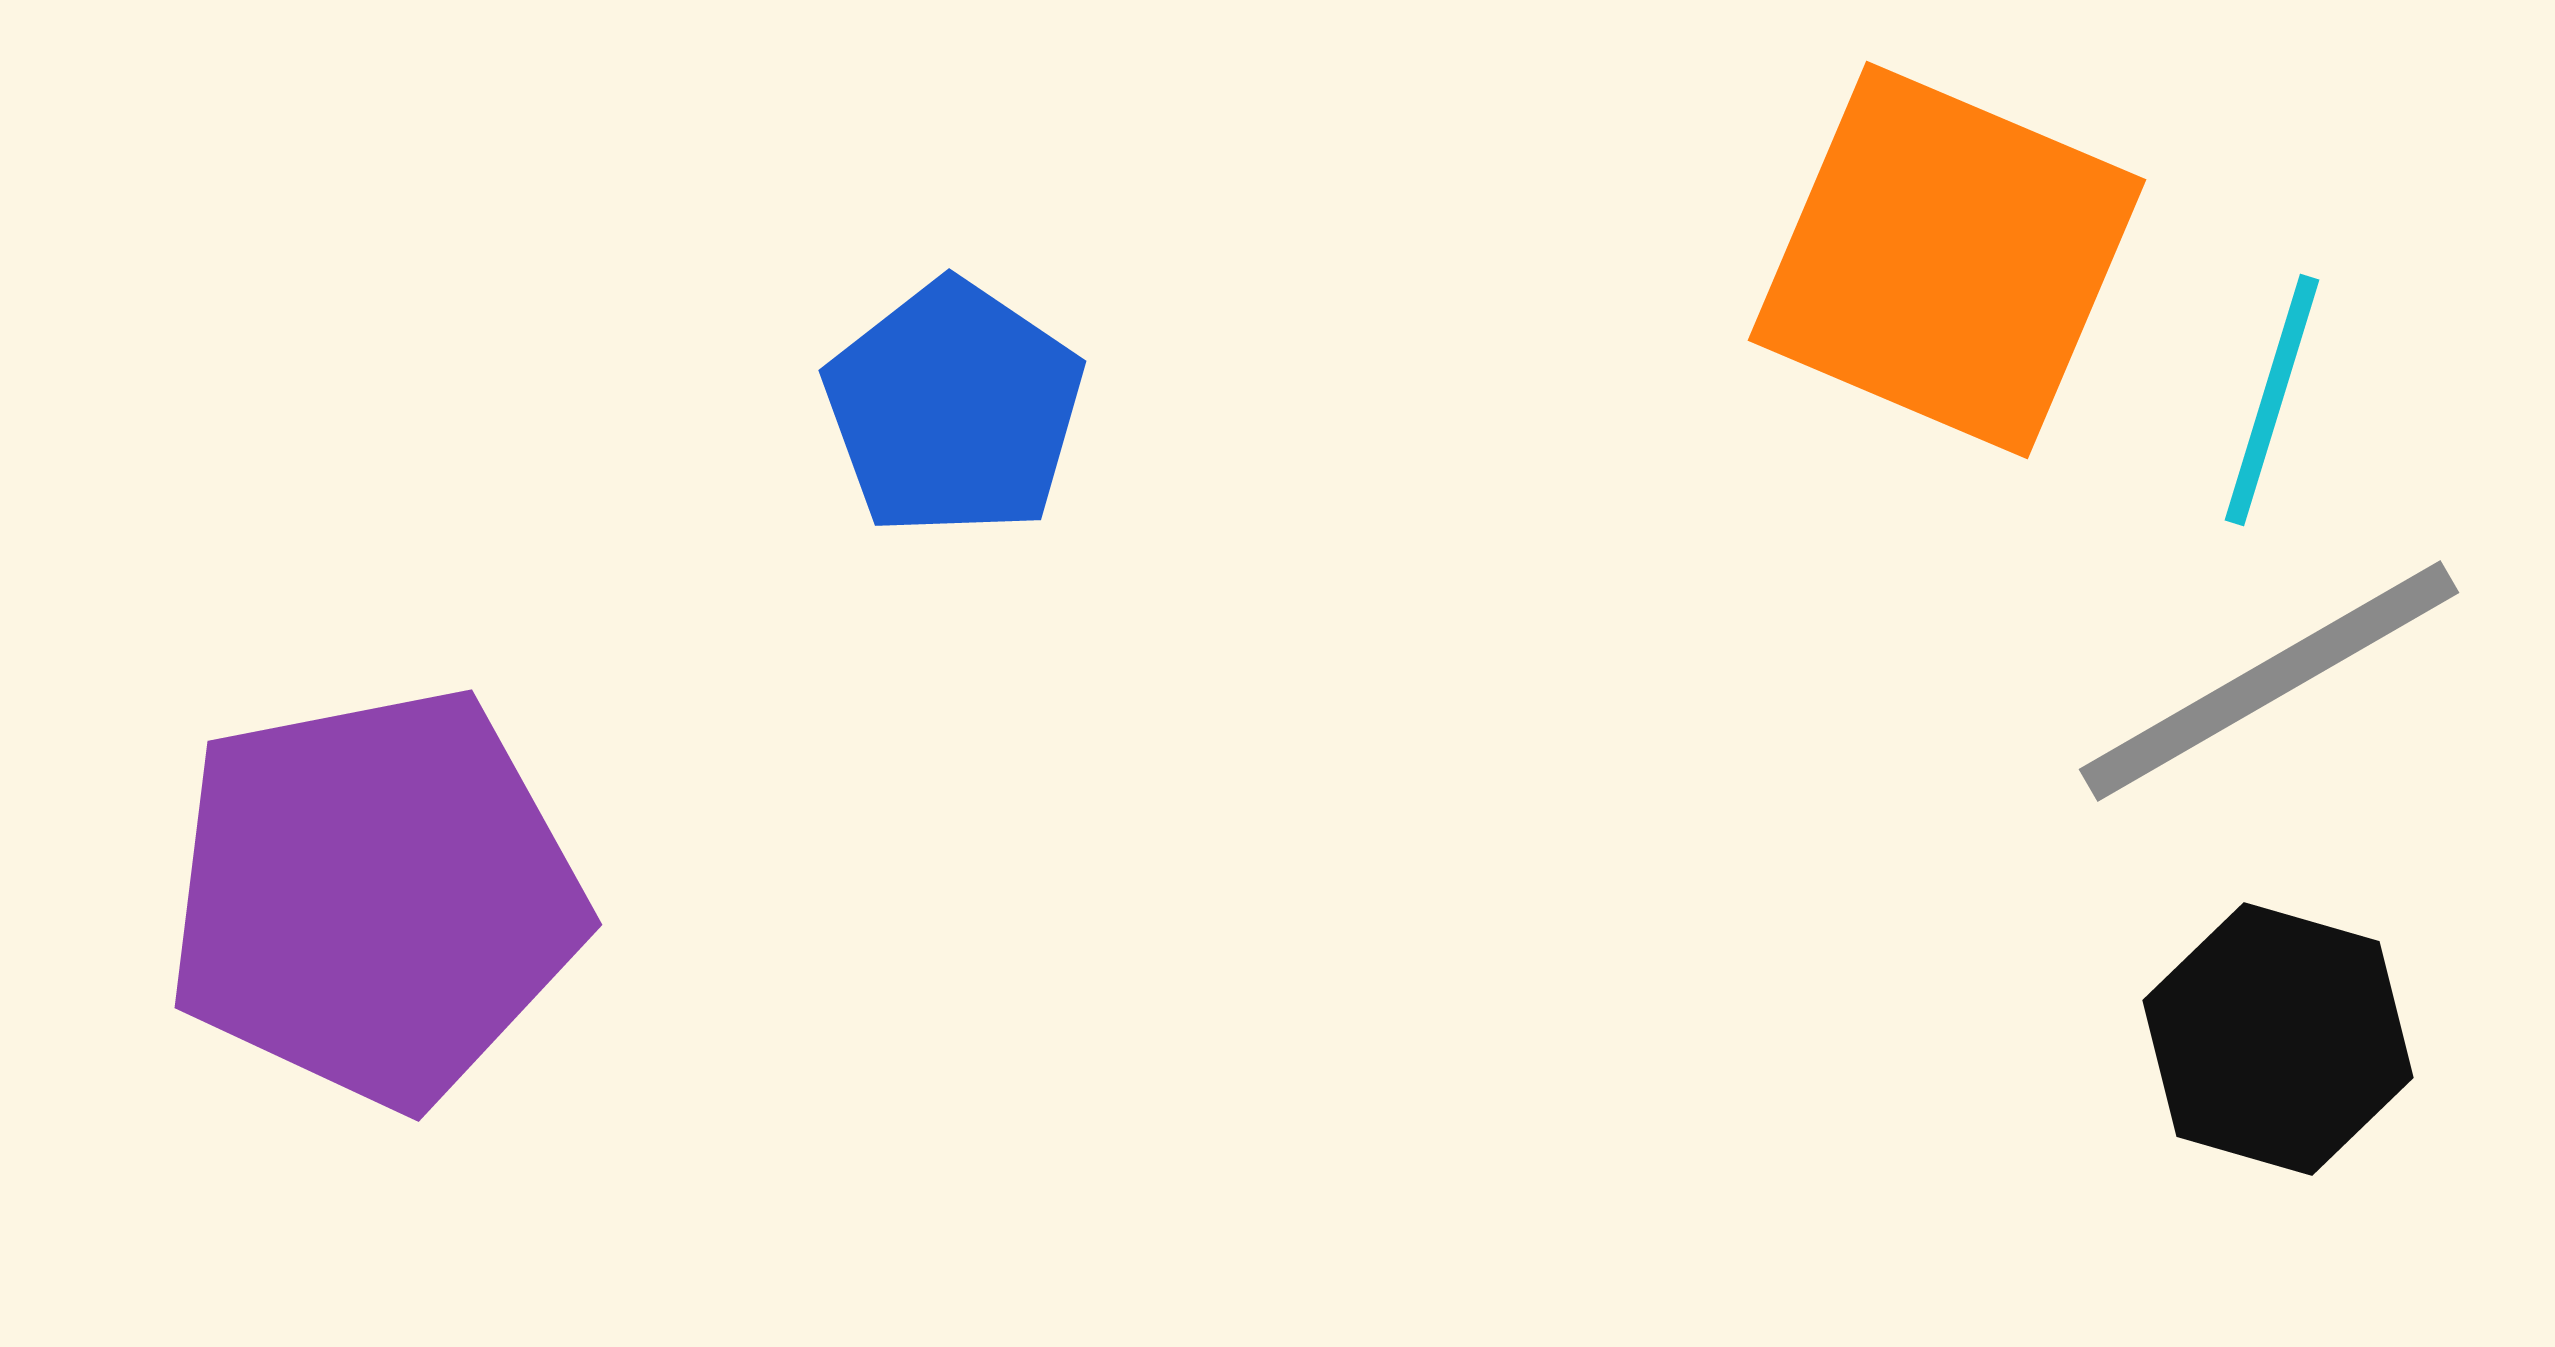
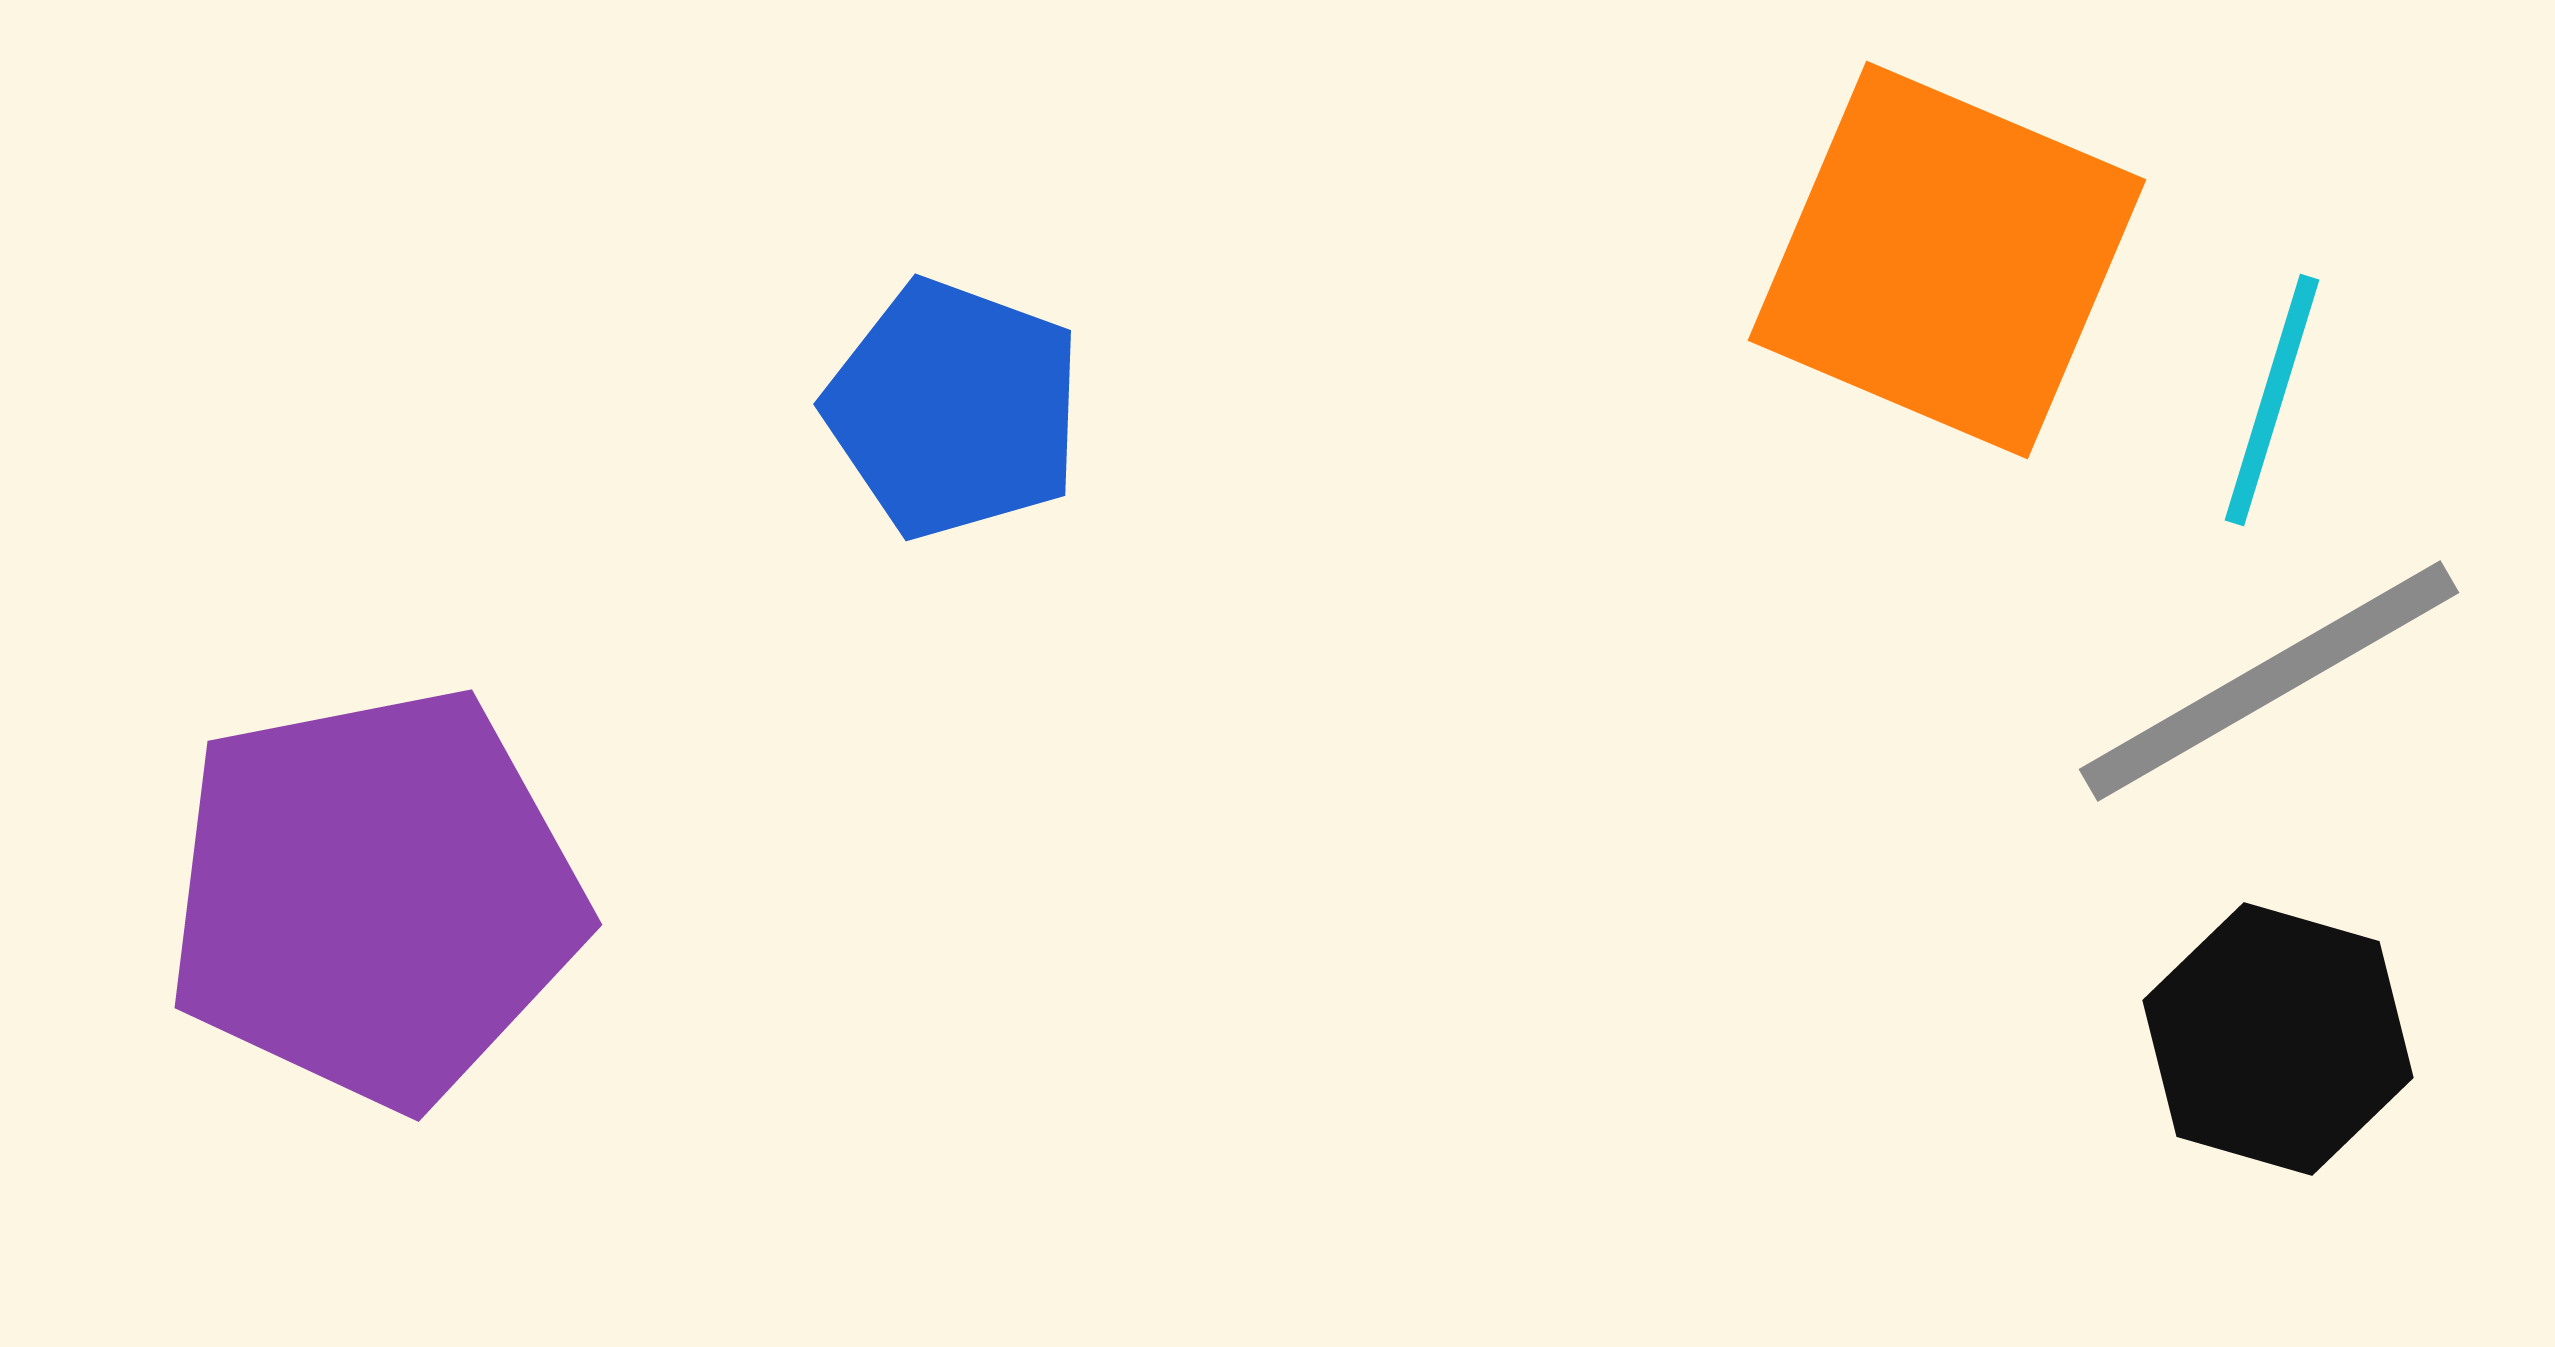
blue pentagon: rotated 14 degrees counterclockwise
